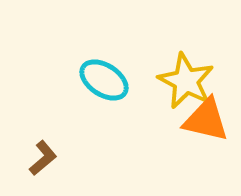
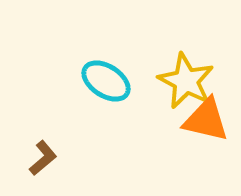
cyan ellipse: moved 2 px right, 1 px down
